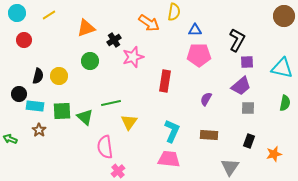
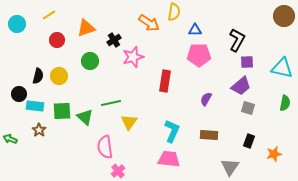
cyan circle: moved 11 px down
red circle: moved 33 px right
gray square: rotated 16 degrees clockwise
